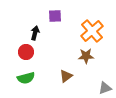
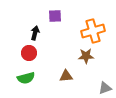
orange cross: moved 1 px right; rotated 25 degrees clockwise
red circle: moved 3 px right, 1 px down
brown triangle: rotated 32 degrees clockwise
